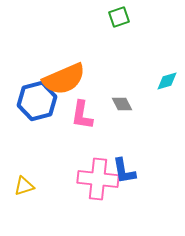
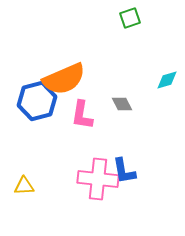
green square: moved 11 px right, 1 px down
cyan diamond: moved 1 px up
yellow triangle: rotated 15 degrees clockwise
